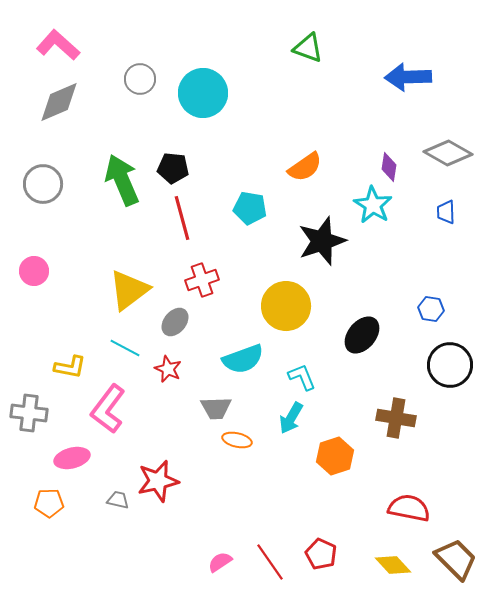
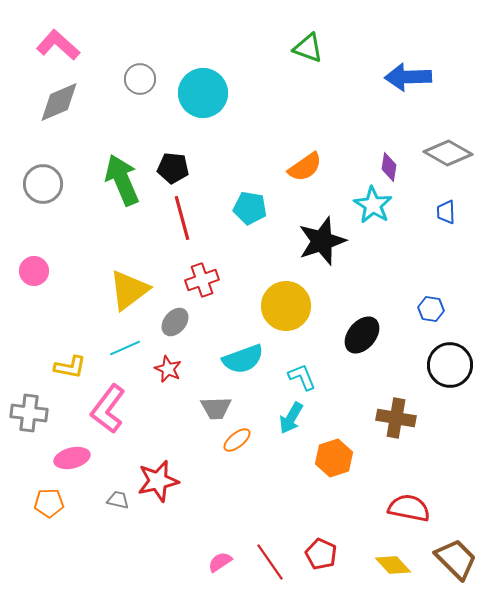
cyan line at (125, 348): rotated 52 degrees counterclockwise
orange ellipse at (237, 440): rotated 52 degrees counterclockwise
orange hexagon at (335, 456): moved 1 px left, 2 px down
